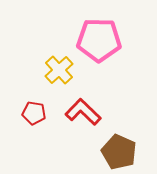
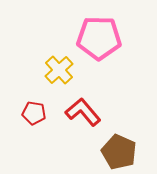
pink pentagon: moved 2 px up
red L-shape: rotated 6 degrees clockwise
